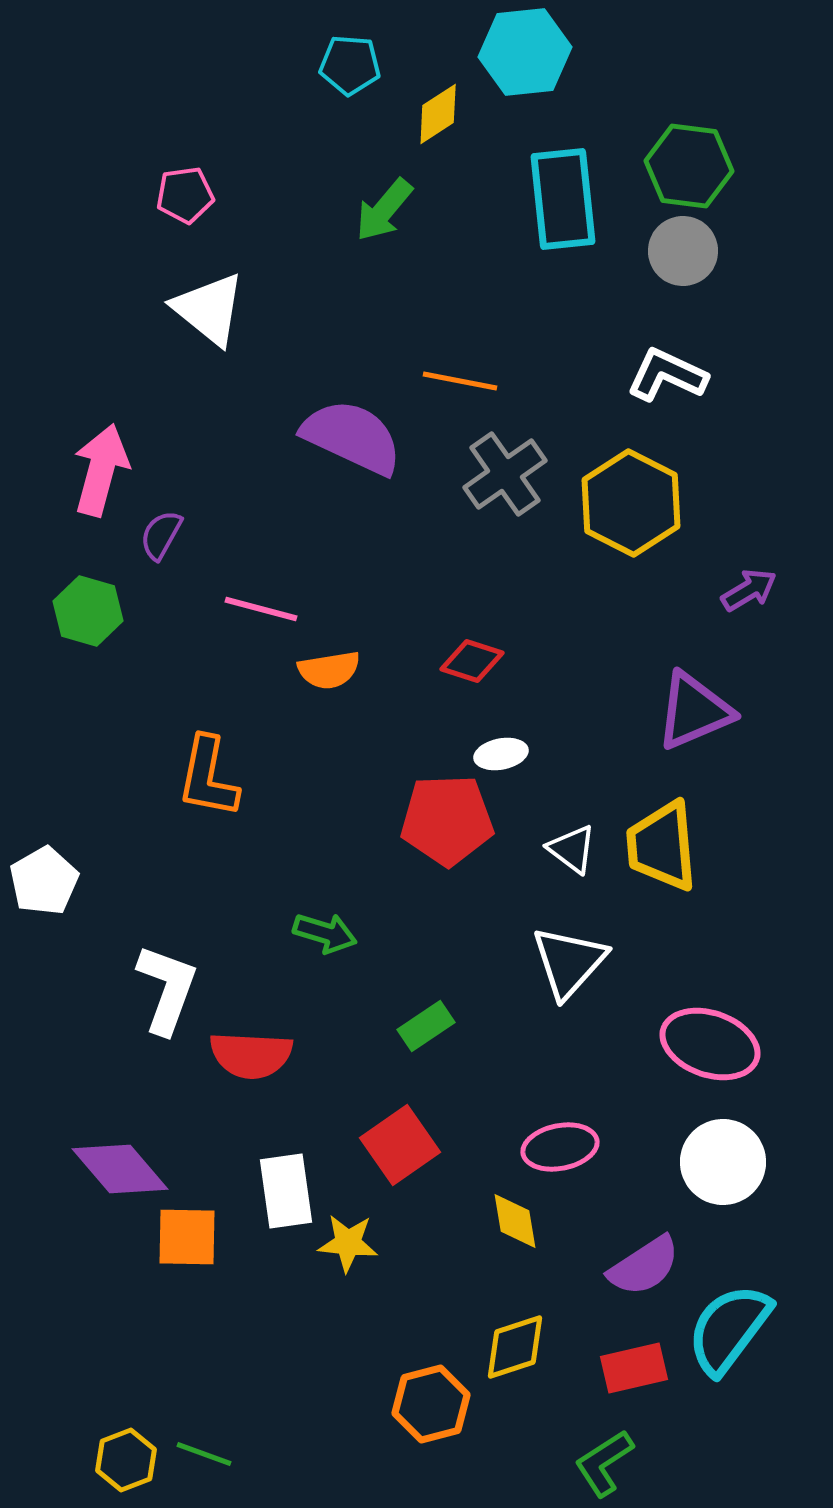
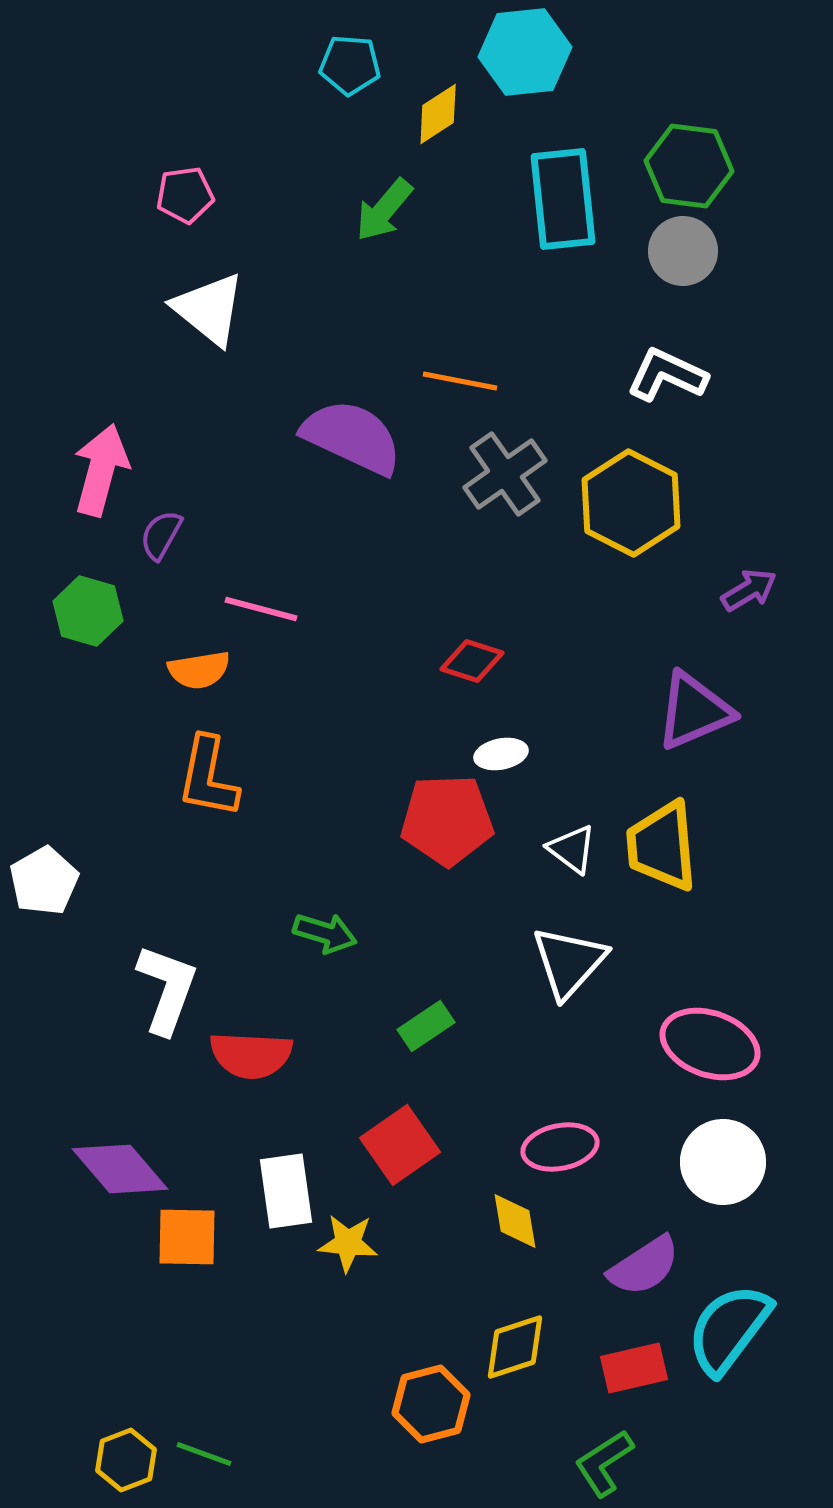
orange semicircle at (329, 670): moved 130 px left
